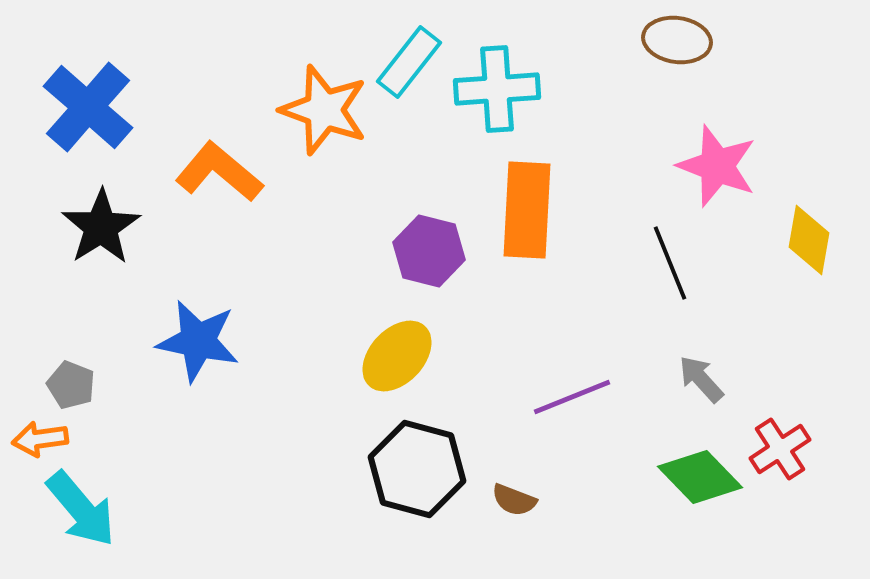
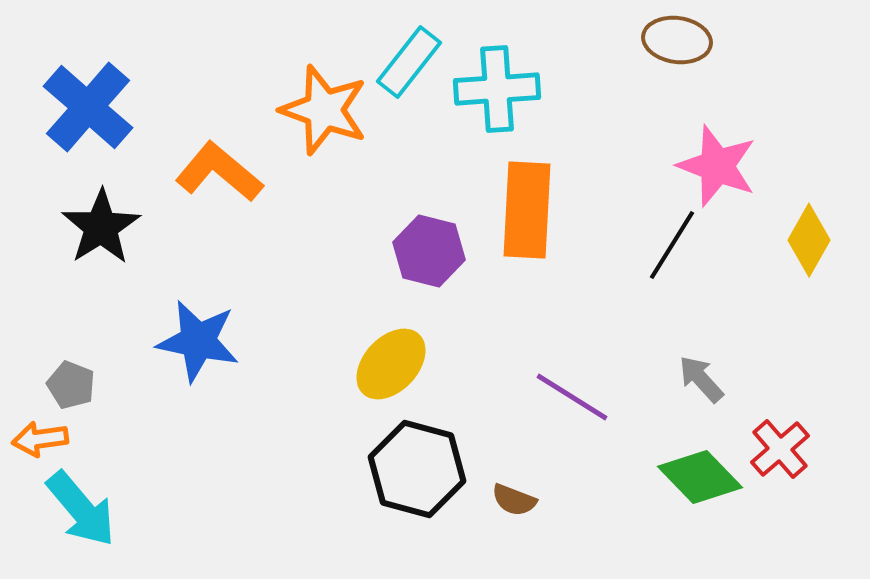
yellow diamond: rotated 20 degrees clockwise
black line: moved 2 px right, 18 px up; rotated 54 degrees clockwise
yellow ellipse: moved 6 px left, 8 px down
purple line: rotated 54 degrees clockwise
red cross: rotated 8 degrees counterclockwise
